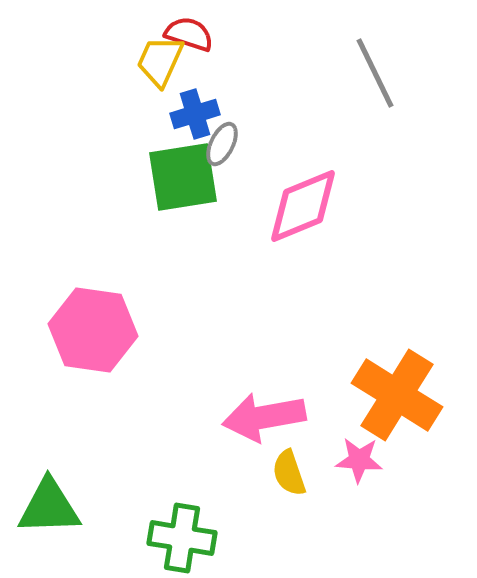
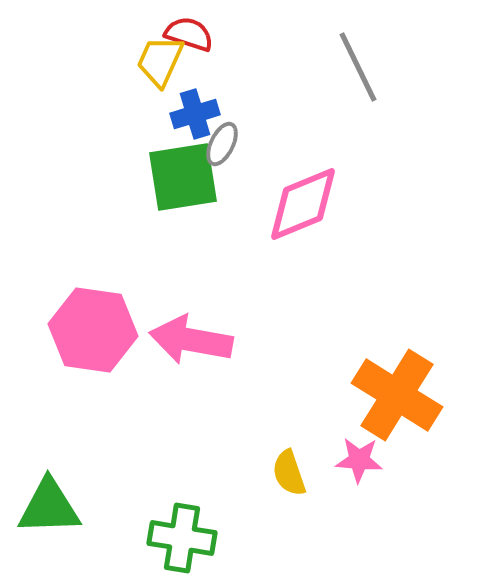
gray line: moved 17 px left, 6 px up
pink diamond: moved 2 px up
pink arrow: moved 73 px left, 77 px up; rotated 20 degrees clockwise
